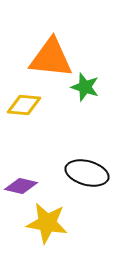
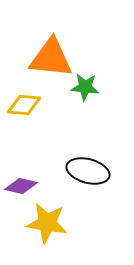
green star: rotated 12 degrees counterclockwise
black ellipse: moved 1 px right, 2 px up
